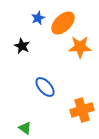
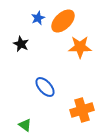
orange ellipse: moved 2 px up
black star: moved 1 px left, 2 px up
green triangle: moved 3 px up
